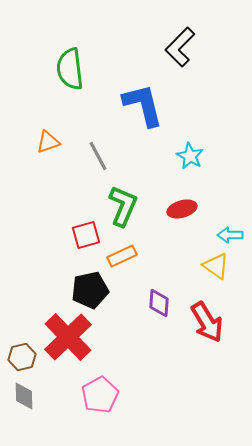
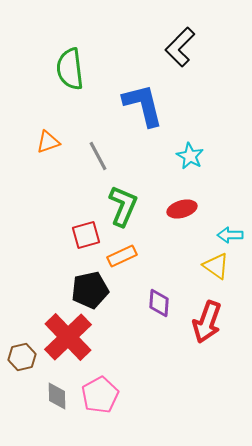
red arrow: rotated 51 degrees clockwise
gray diamond: moved 33 px right
